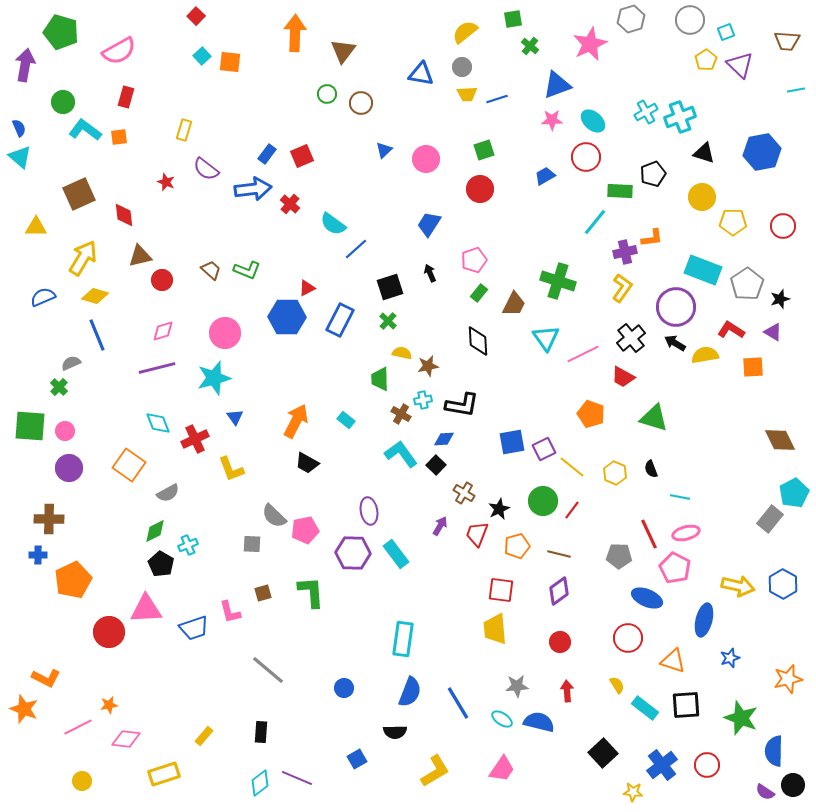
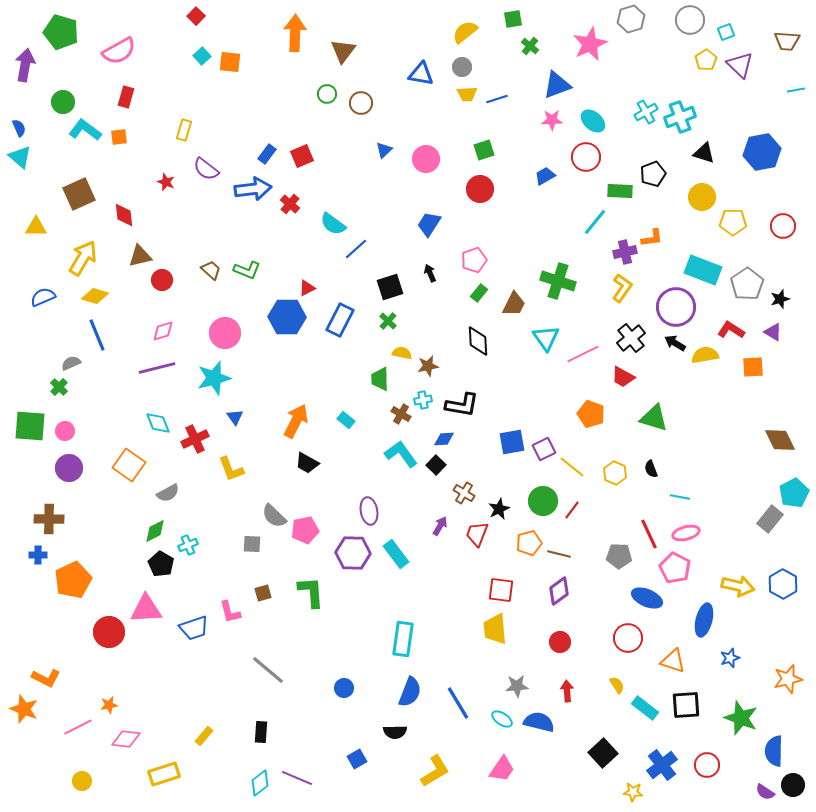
orange pentagon at (517, 546): moved 12 px right, 3 px up
